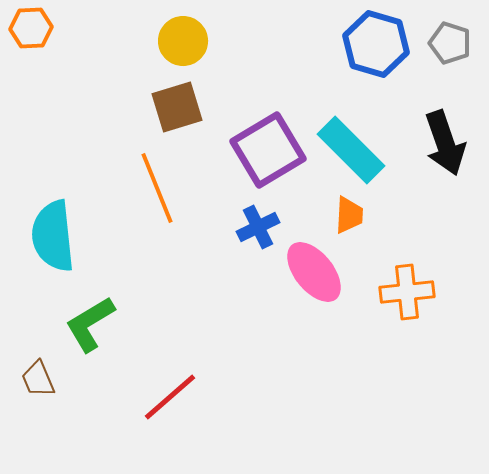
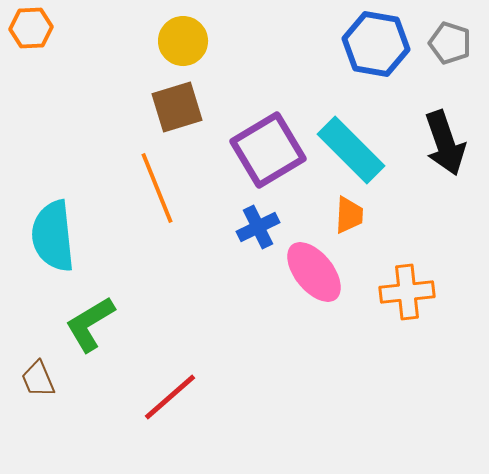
blue hexagon: rotated 6 degrees counterclockwise
